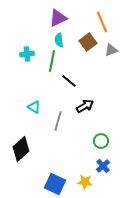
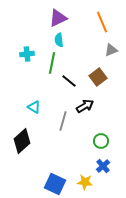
brown square: moved 10 px right, 35 px down
green line: moved 2 px down
gray line: moved 5 px right
black diamond: moved 1 px right, 8 px up
